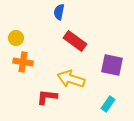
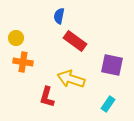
blue semicircle: moved 4 px down
red L-shape: rotated 80 degrees counterclockwise
